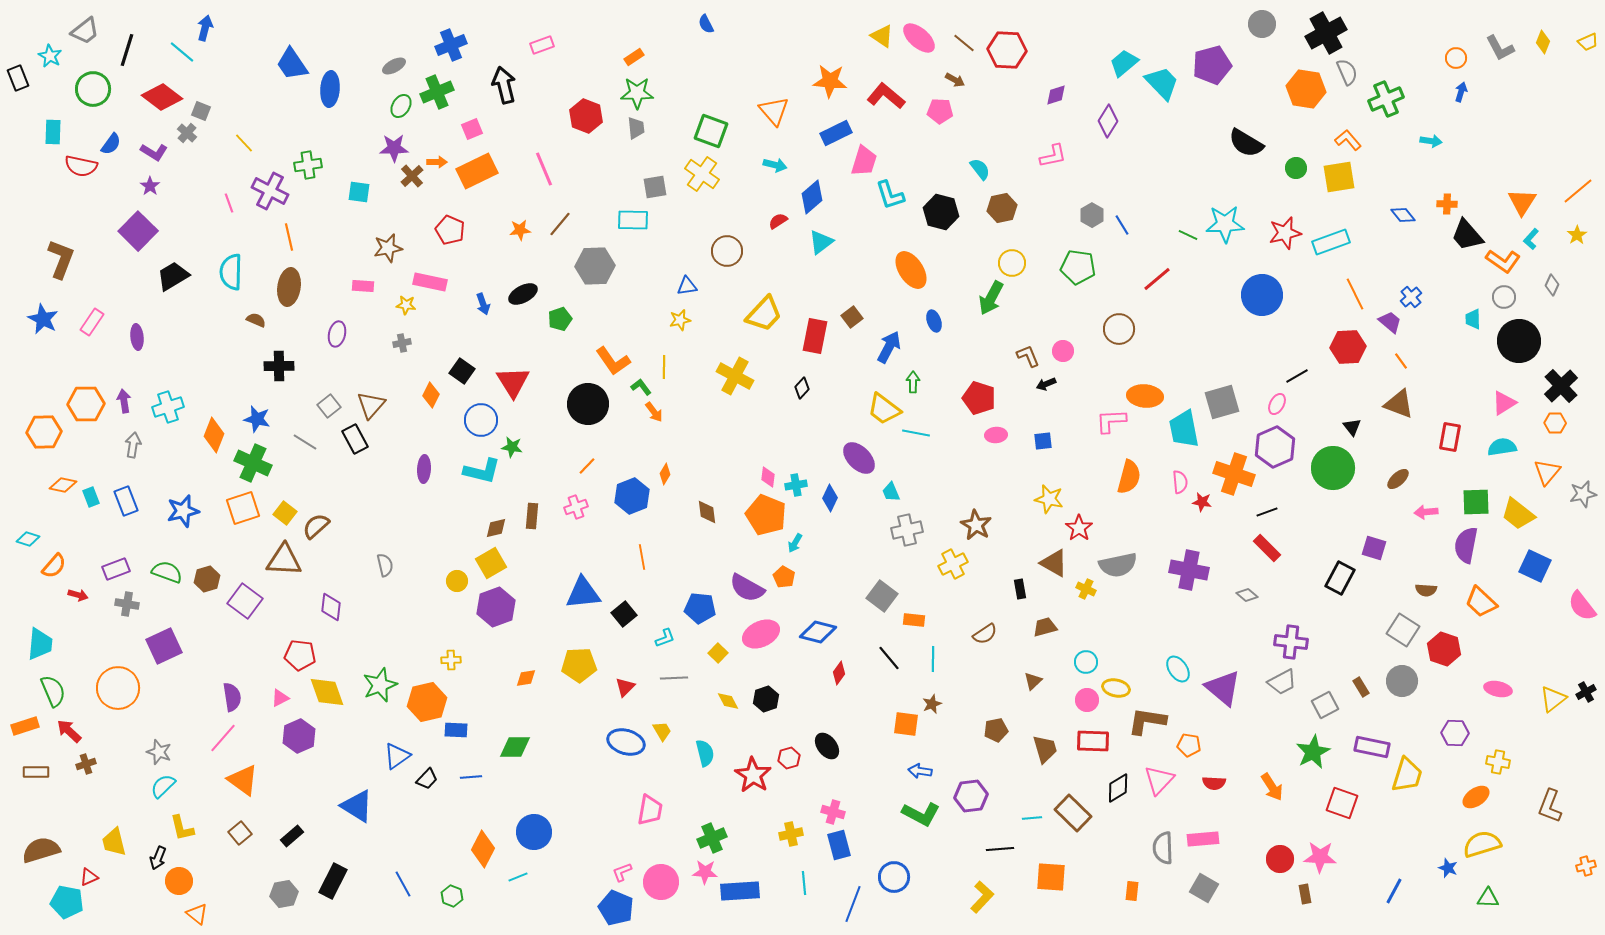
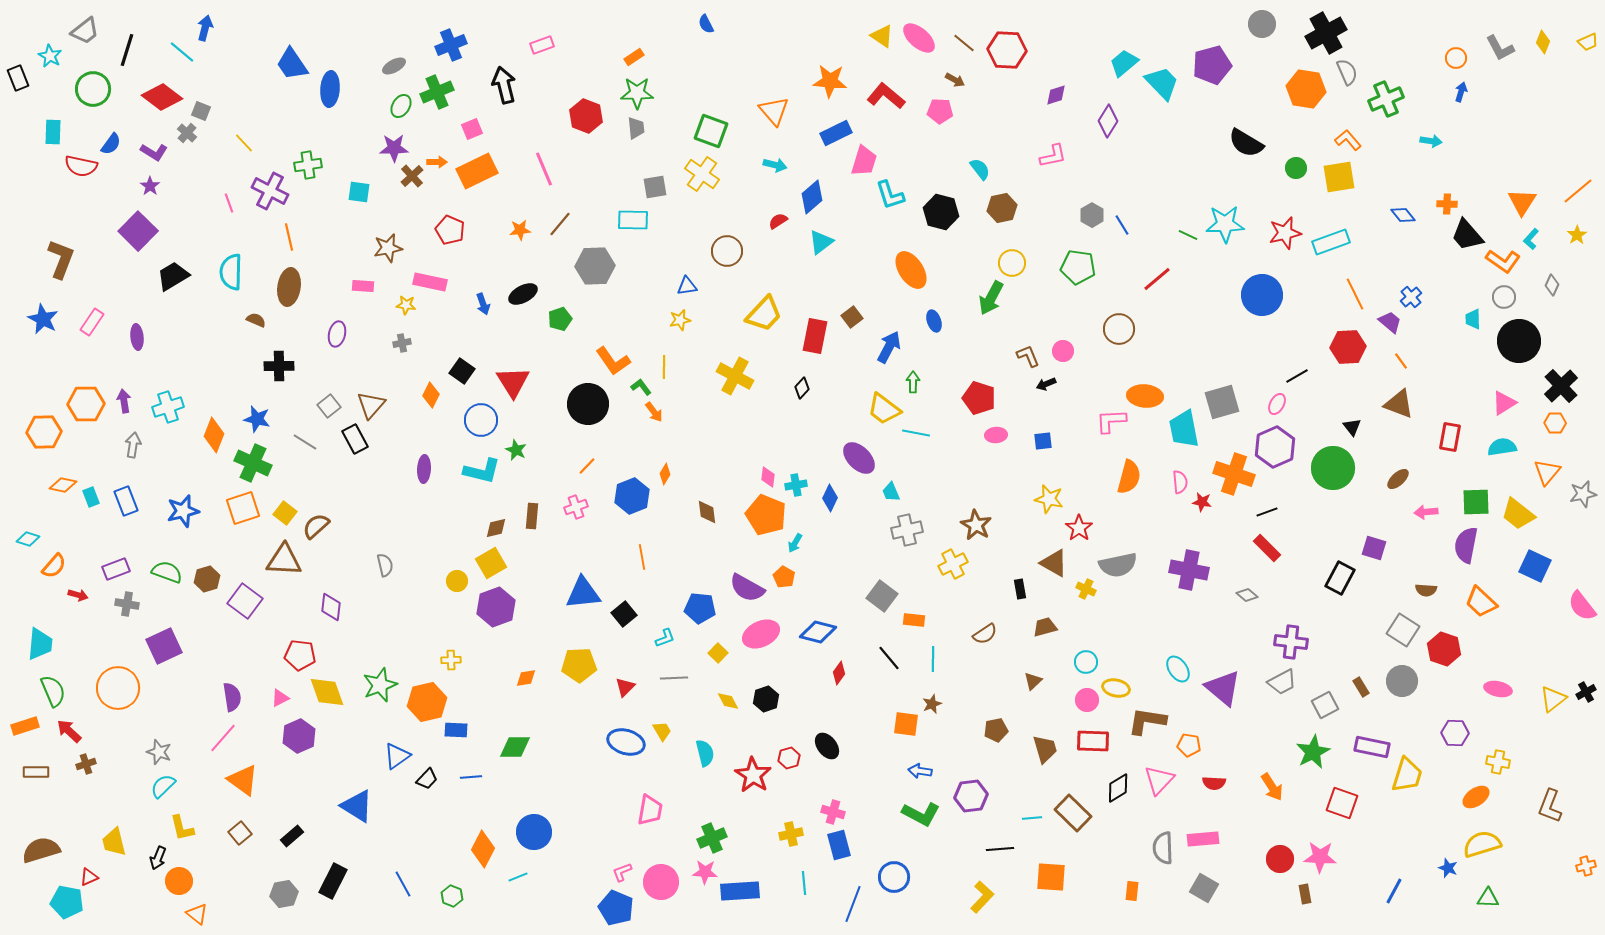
green star at (512, 447): moved 4 px right, 3 px down; rotated 15 degrees clockwise
